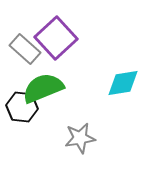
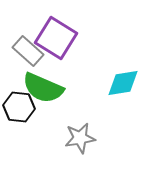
purple square: rotated 15 degrees counterclockwise
gray rectangle: moved 3 px right, 2 px down
green semicircle: rotated 135 degrees counterclockwise
black hexagon: moved 3 px left
